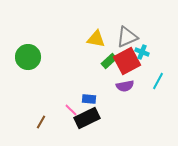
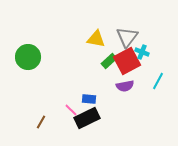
gray triangle: rotated 30 degrees counterclockwise
